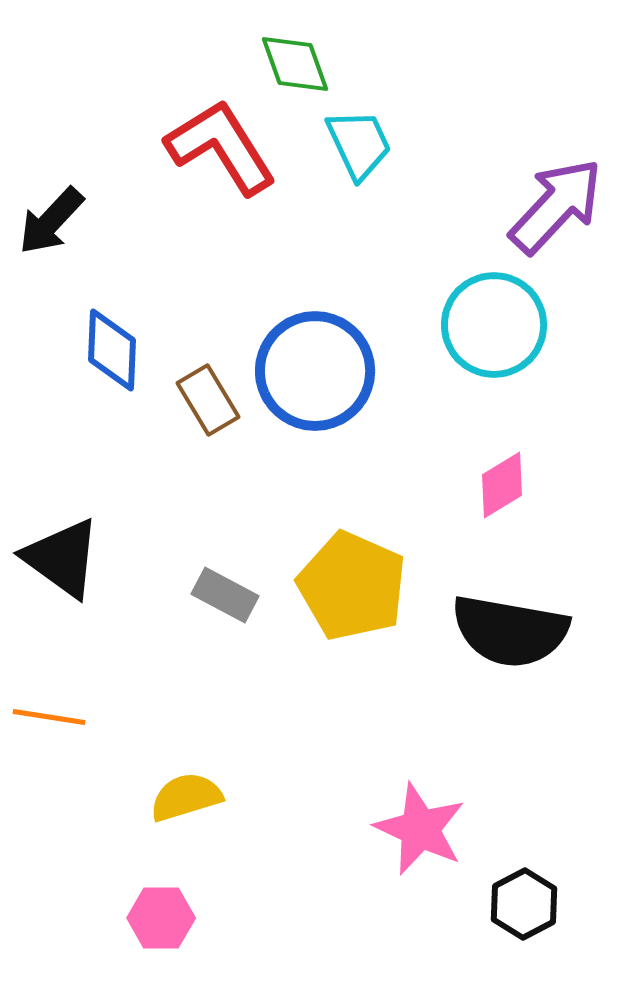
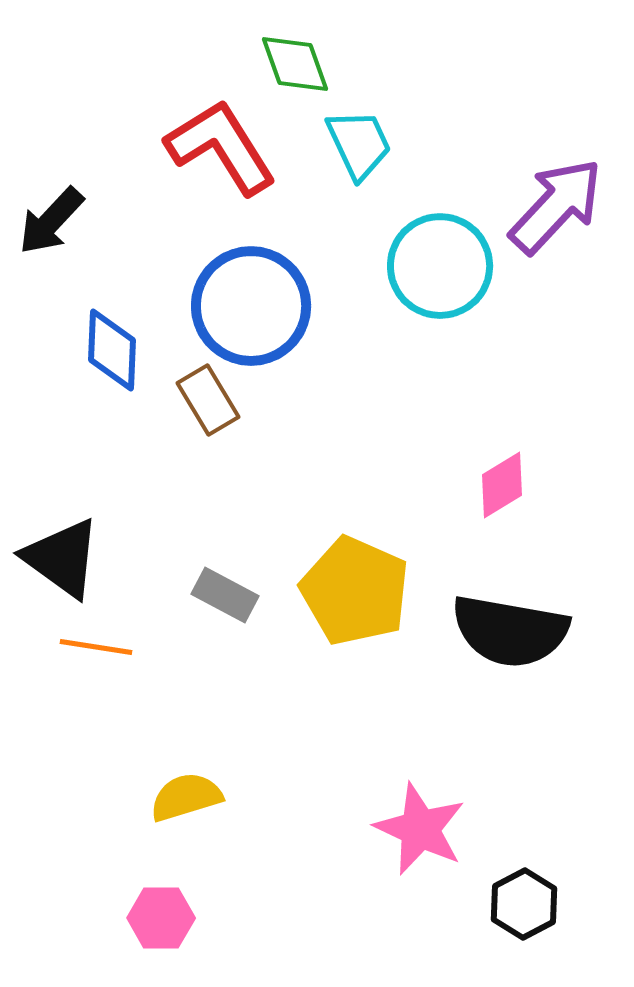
cyan circle: moved 54 px left, 59 px up
blue circle: moved 64 px left, 65 px up
yellow pentagon: moved 3 px right, 5 px down
orange line: moved 47 px right, 70 px up
